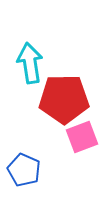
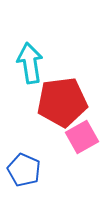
red pentagon: moved 2 px left, 3 px down; rotated 6 degrees counterclockwise
pink square: rotated 8 degrees counterclockwise
